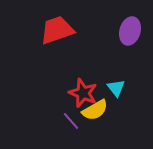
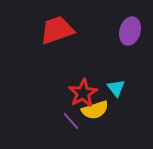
red star: rotated 20 degrees clockwise
yellow semicircle: rotated 12 degrees clockwise
